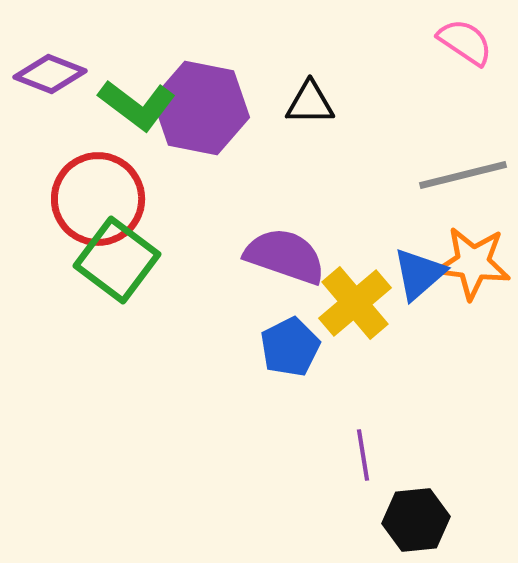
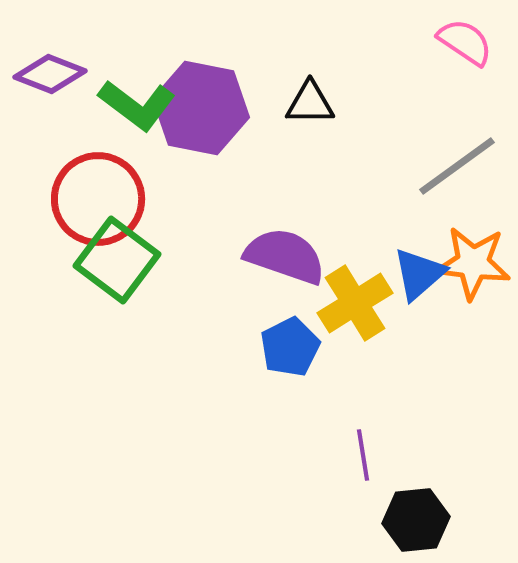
gray line: moved 6 px left, 9 px up; rotated 22 degrees counterclockwise
yellow cross: rotated 8 degrees clockwise
